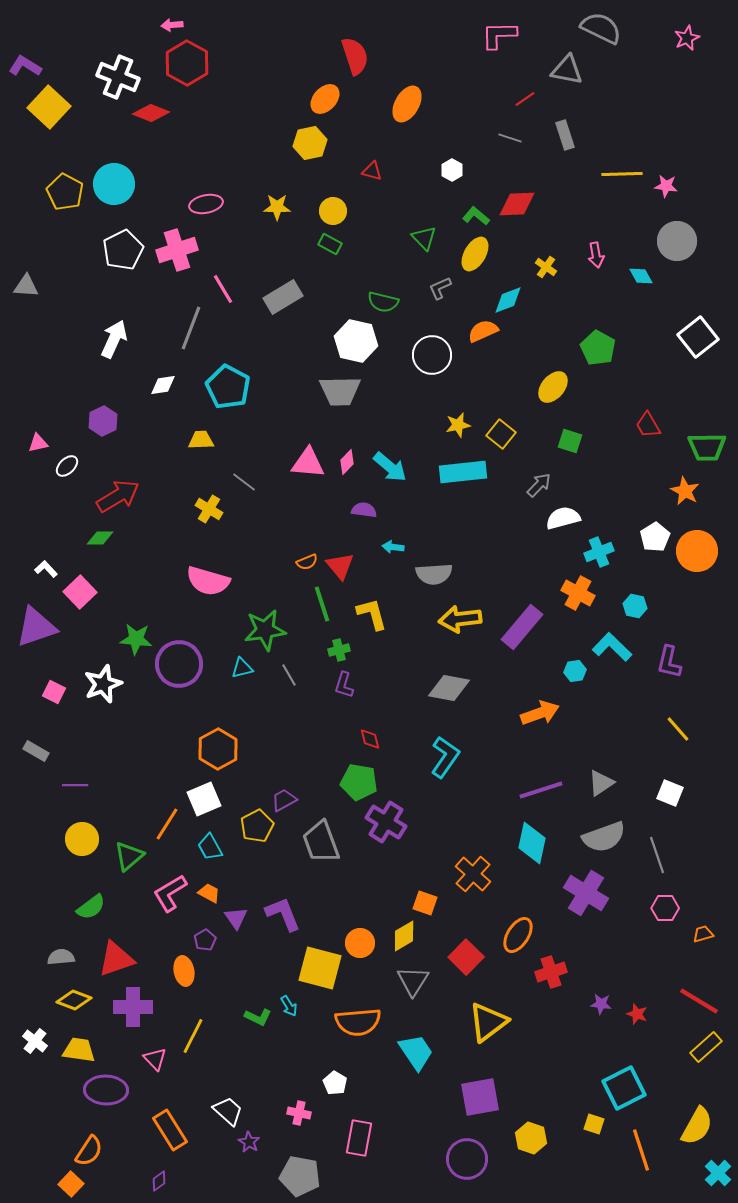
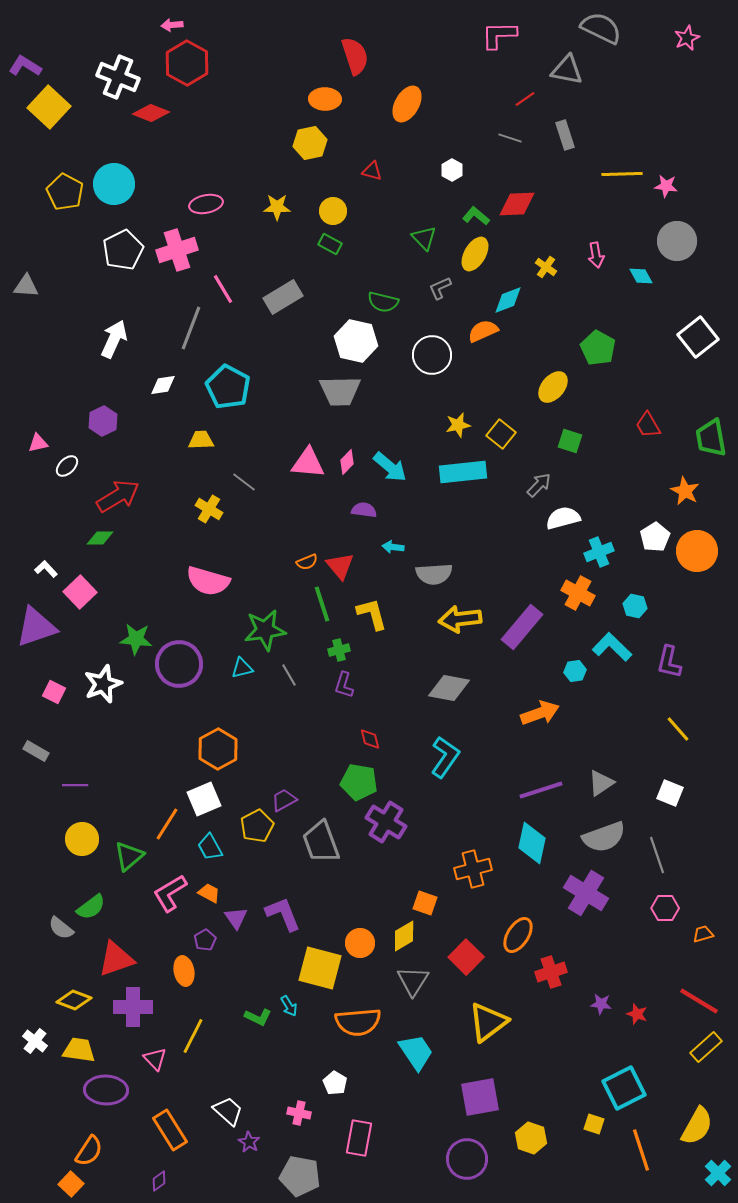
orange ellipse at (325, 99): rotated 48 degrees clockwise
green trapezoid at (707, 447): moved 4 px right, 9 px up; rotated 81 degrees clockwise
orange cross at (473, 874): moved 5 px up; rotated 33 degrees clockwise
gray semicircle at (61, 957): moved 29 px up; rotated 136 degrees counterclockwise
